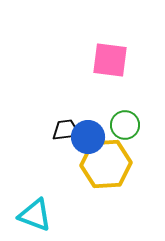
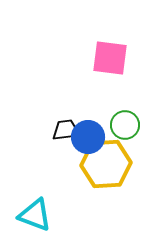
pink square: moved 2 px up
